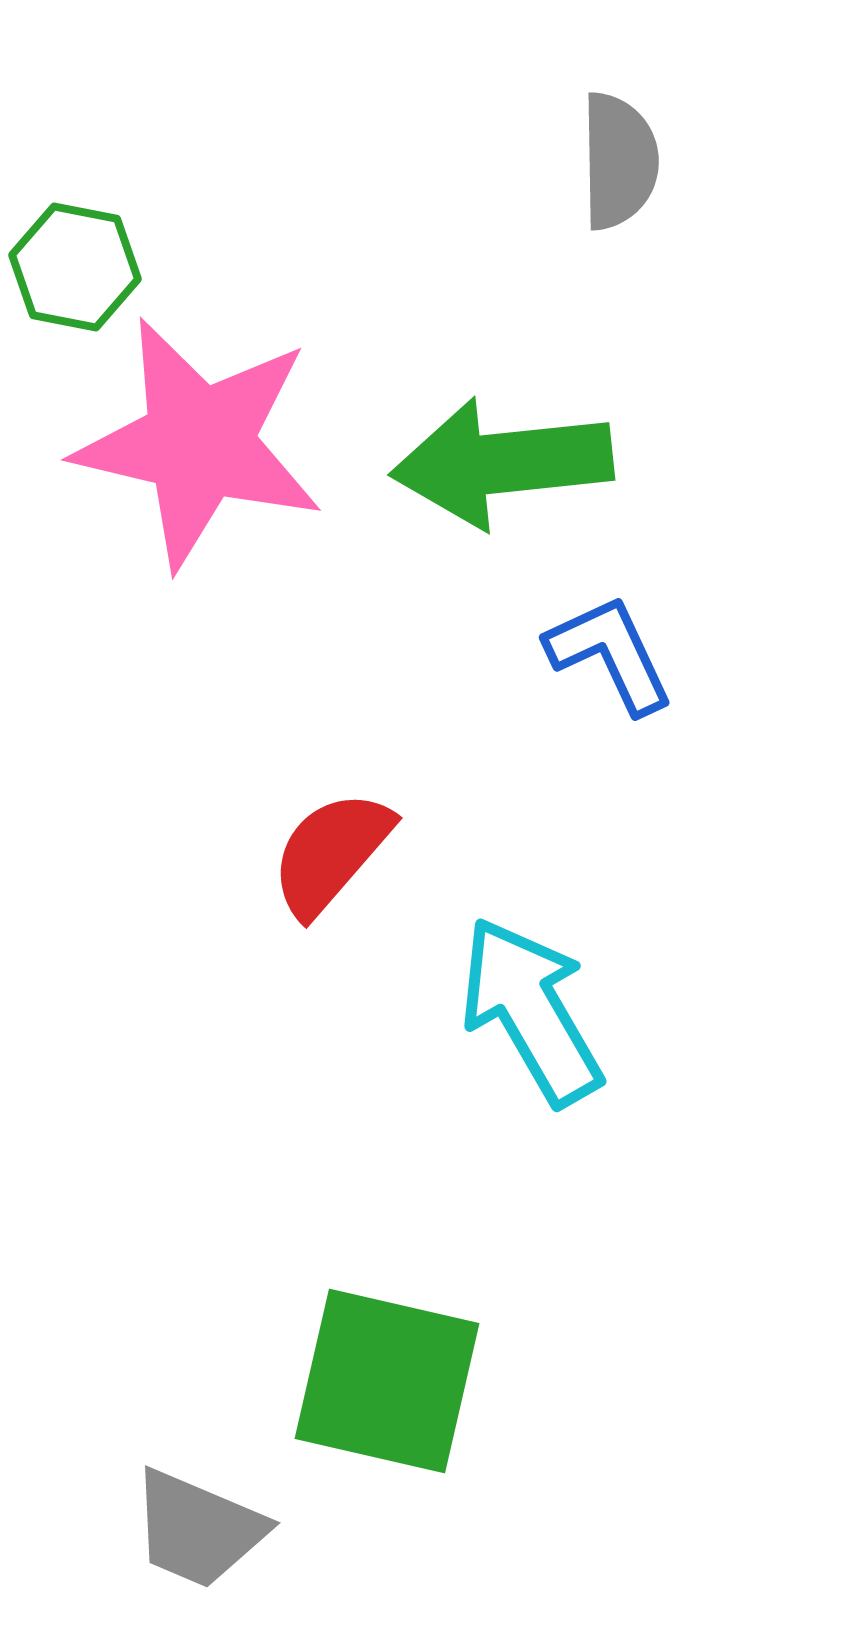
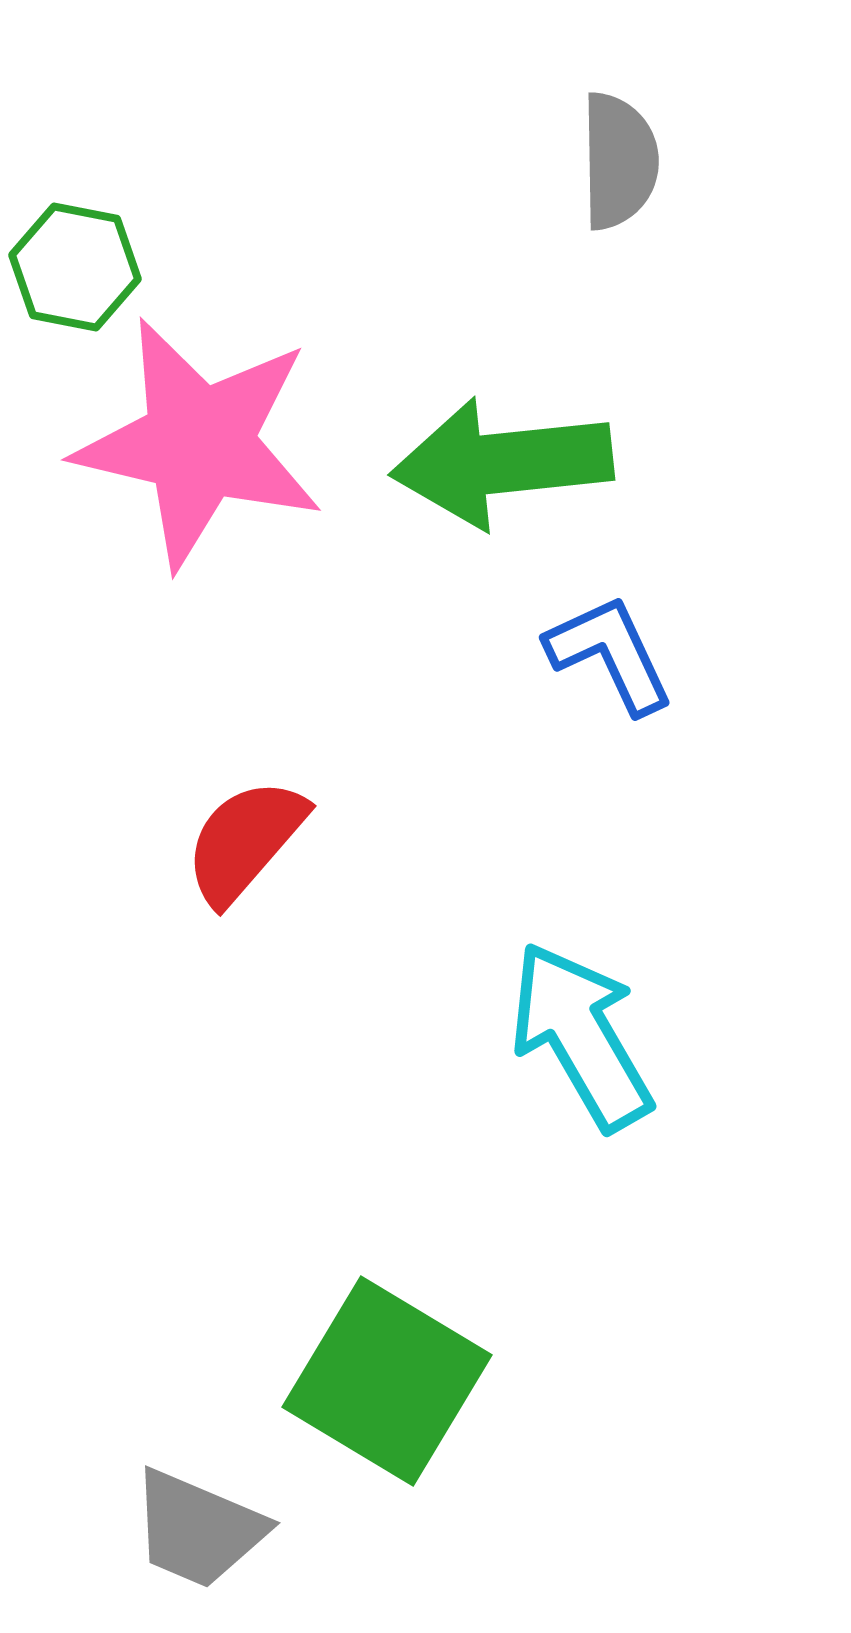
red semicircle: moved 86 px left, 12 px up
cyan arrow: moved 50 px right, 25 px down
green square: rotated 18 degrees clockwise
